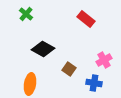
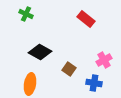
green cross: rotated 16 degrees counterclockwise
black diamond: moved 3 px left, 3 px down
